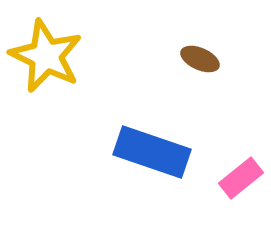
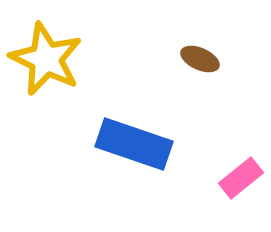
yellow star: moved 3 px down
blue rectangle: moved 18 px left, 8 px up
